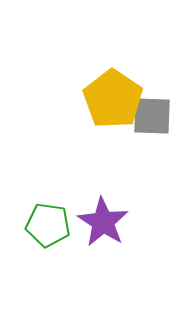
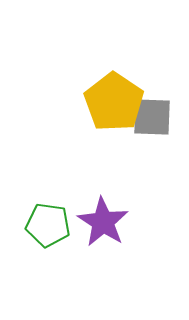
yellow pentagon: moved 1 px right, 3 px down
gray square: moved 1 px down
